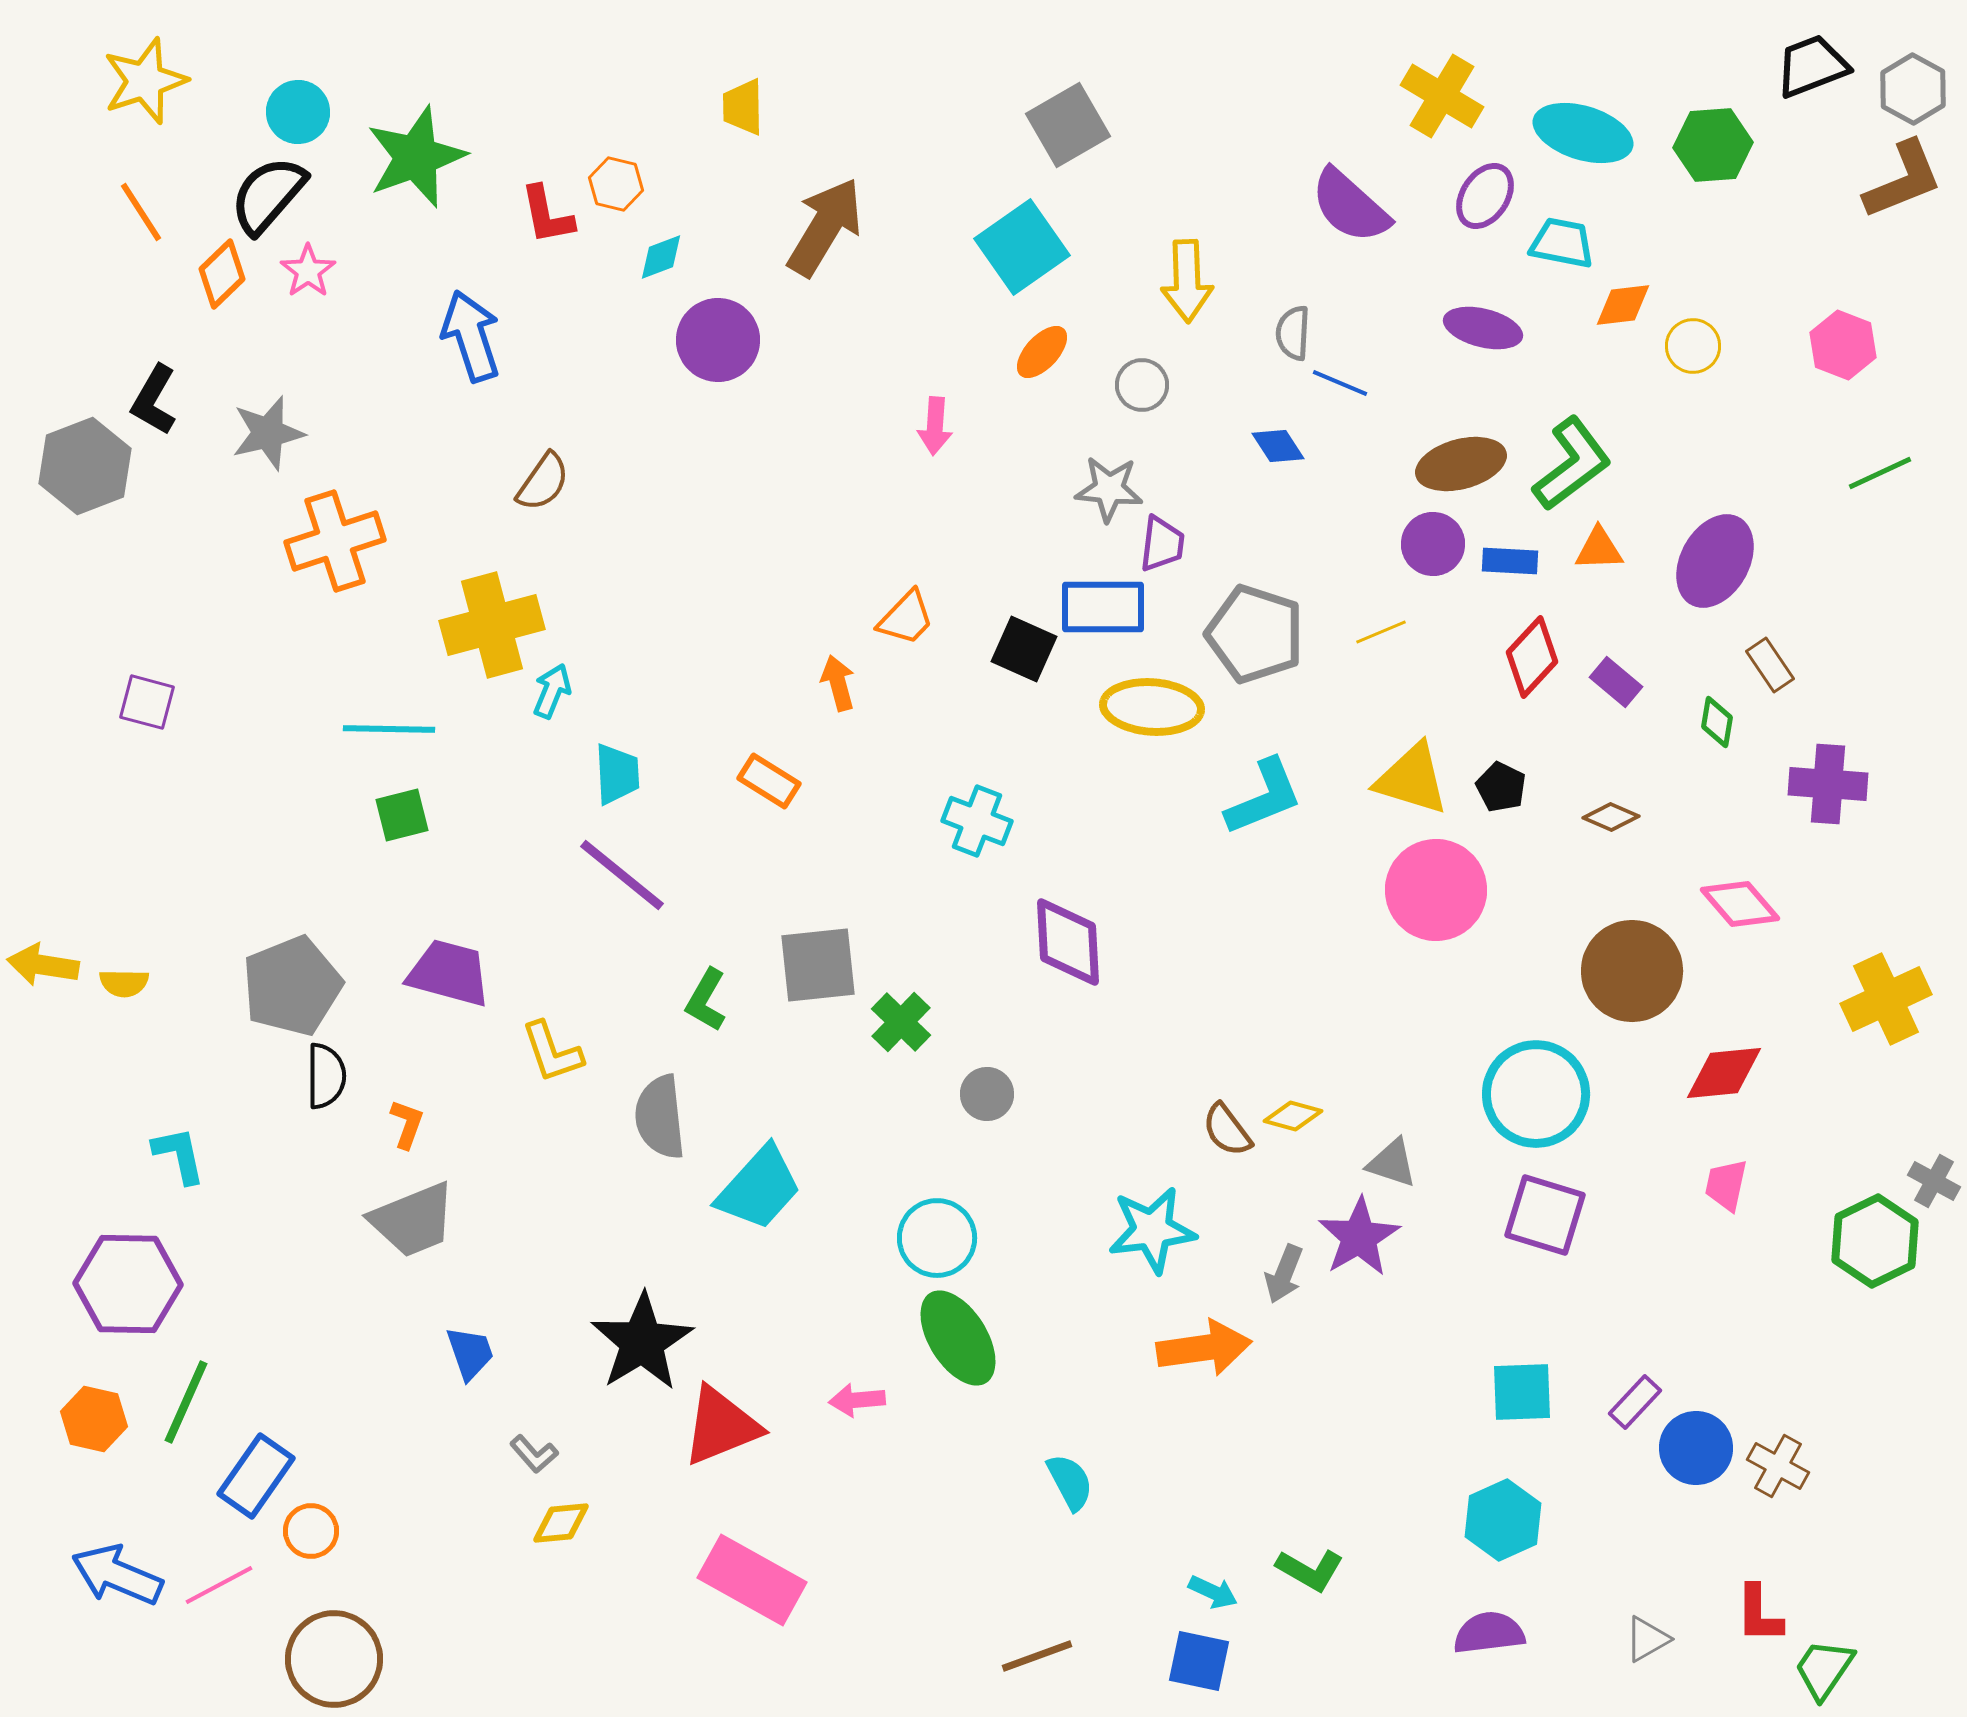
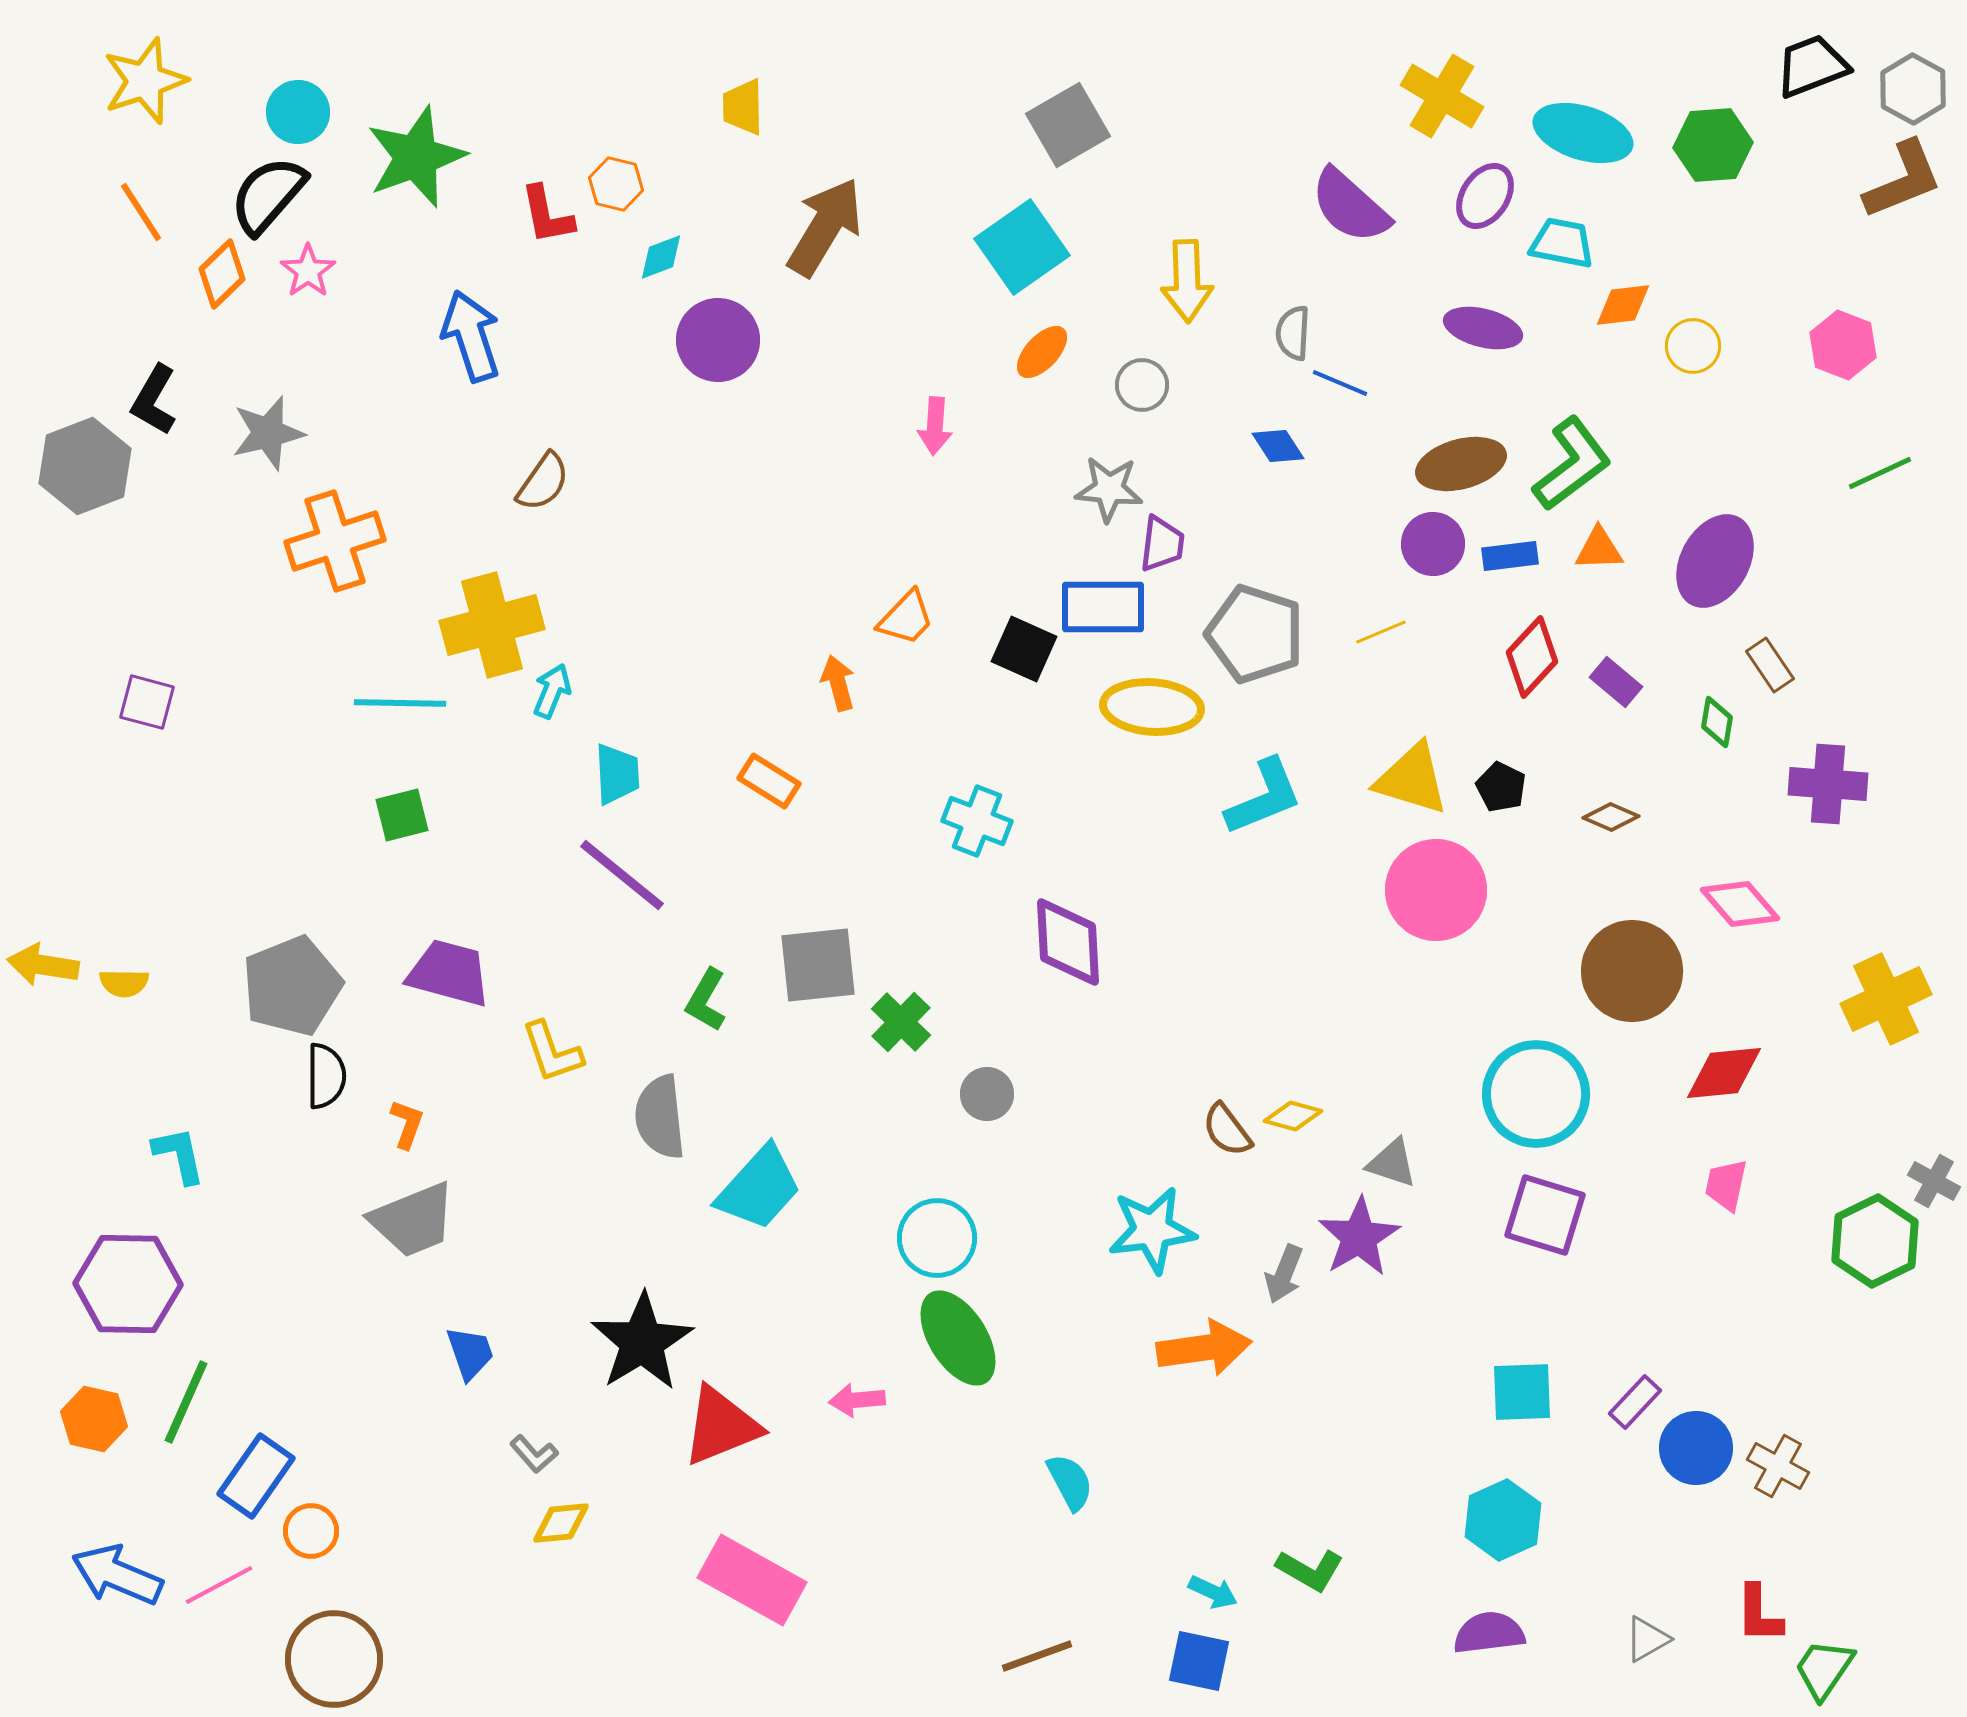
blue rectangle at (1510, 561): moved 5 px up; rotated 10 degrees counterclockwise
cyan line at (389, 729): moved 11 px right, 26 px up
